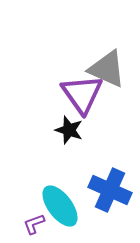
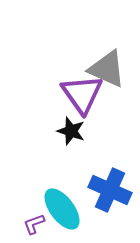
black star: moved 2 px right, 1 px down
cyan ellipse: moved 2 px right, 3 px down
